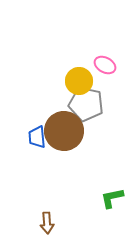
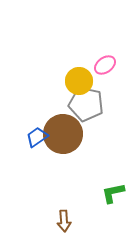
pink ellipse: rotated 65 degrees counterclockwise
brown circle: moved 1 px left, 3 px down
blue trapezoid: rotated 60 degrees clockwise
green L-shape: moved 1 px right, 5 px up
brown arrow: moved 17 px right, 2 px up
